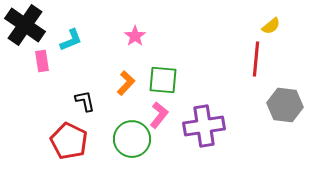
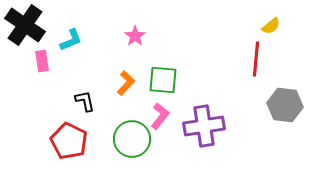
pink L-shape: moved 1 px right, 1 px down
